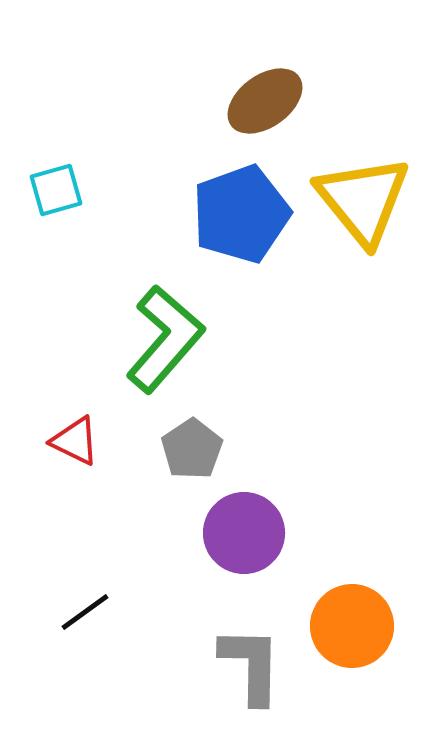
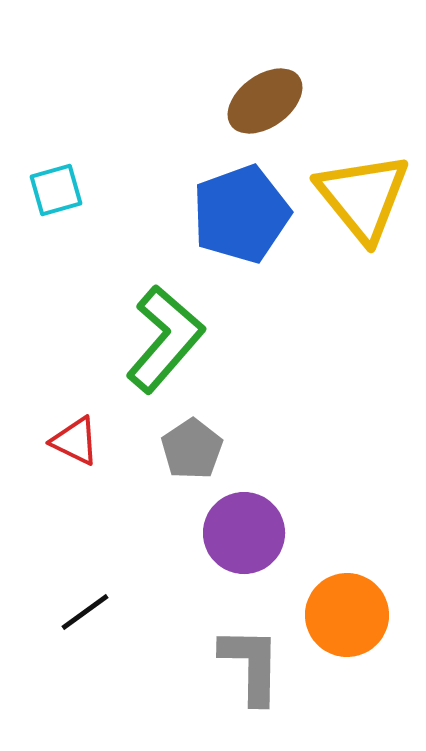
yellow triangle: moved 3 px up
orange circle: moved 5 px left, 11 px up
